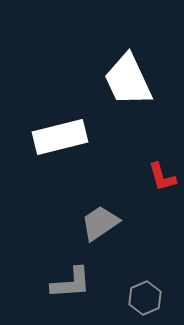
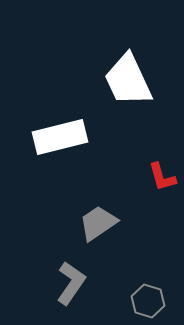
gray trapezoid: moved 2 px left
gray L-shape: rotated 51 degrees counterclockwise
gray hexagon: moved 3 px right, 3 px down; rotated 20 degrees counterclockwise
